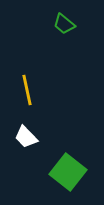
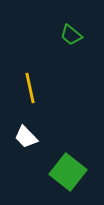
green trapezoid: moved 7 px right, 11 px down
yellow line: moved 3 px right, 2 px up
